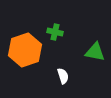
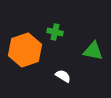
green triangle: moved 2 px left, 1 px up
white semicircle: rotated 42 degrees counterclockwise
